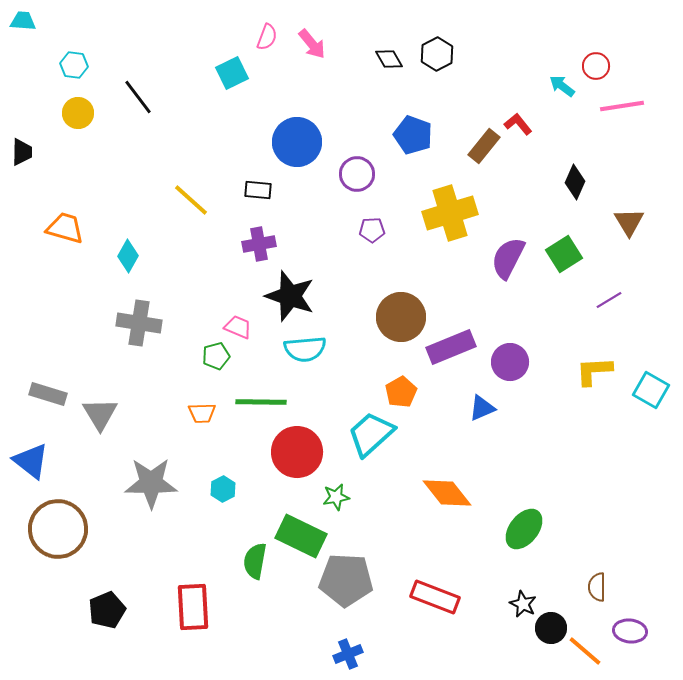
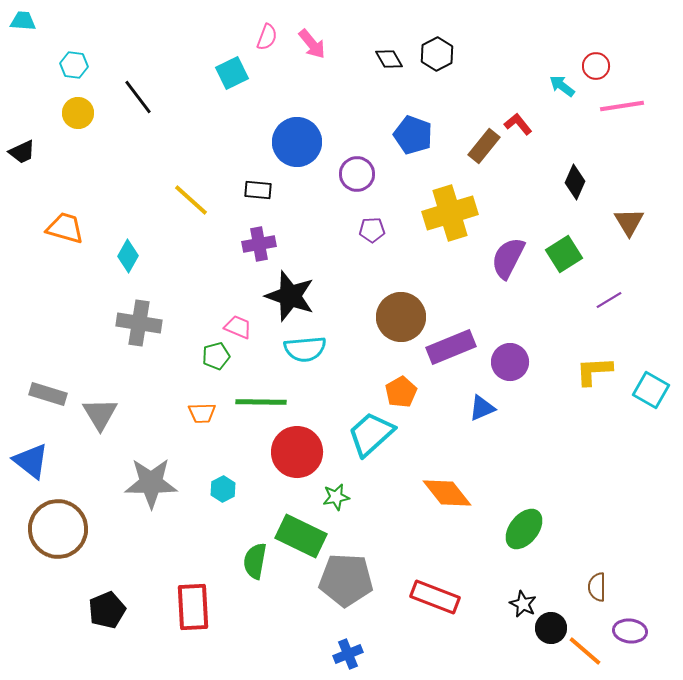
black trapezoid at (22, 152): rotated 64 degrees clockwise
